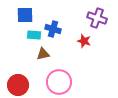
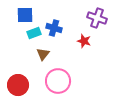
blue cross: moved 1 px right, 1 px up
cyan rectangle: moved 2 px up; rotated 24 degrees counterclockwise
brown triangle: rotated 40 degrees counterclockwise
pink circle: moved 1 px left, 1 px up
